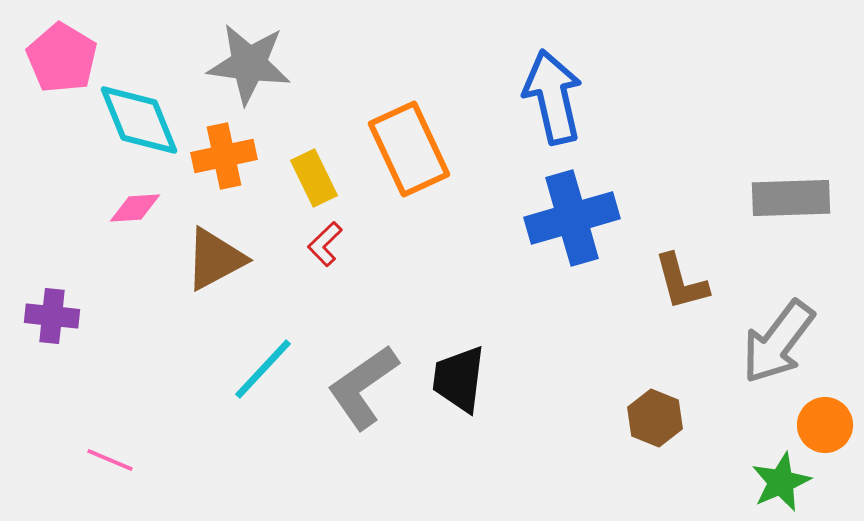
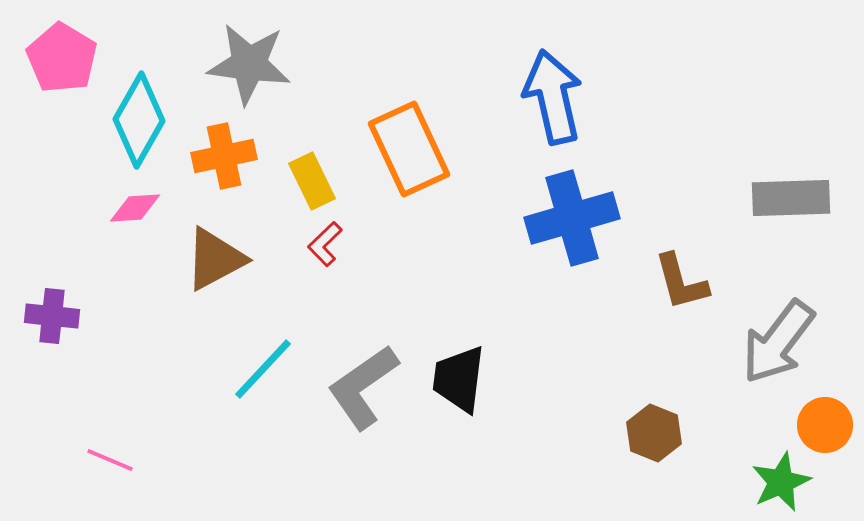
cyan diamond: rotated 52 degrees clockwise
yellow rectangle: moved 2 px left, 3 px down
brown hexagon: moved 1 px left, 15 px down
